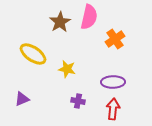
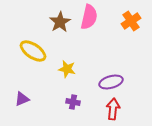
orange cross: moved 16 px right, 18 px up
yellow ellipse: moved 3 px up
purple ellipse: moved 2 px left; rotated 15 degrees counterclockwise
purple cross: moved 5 px left, 1 px down
